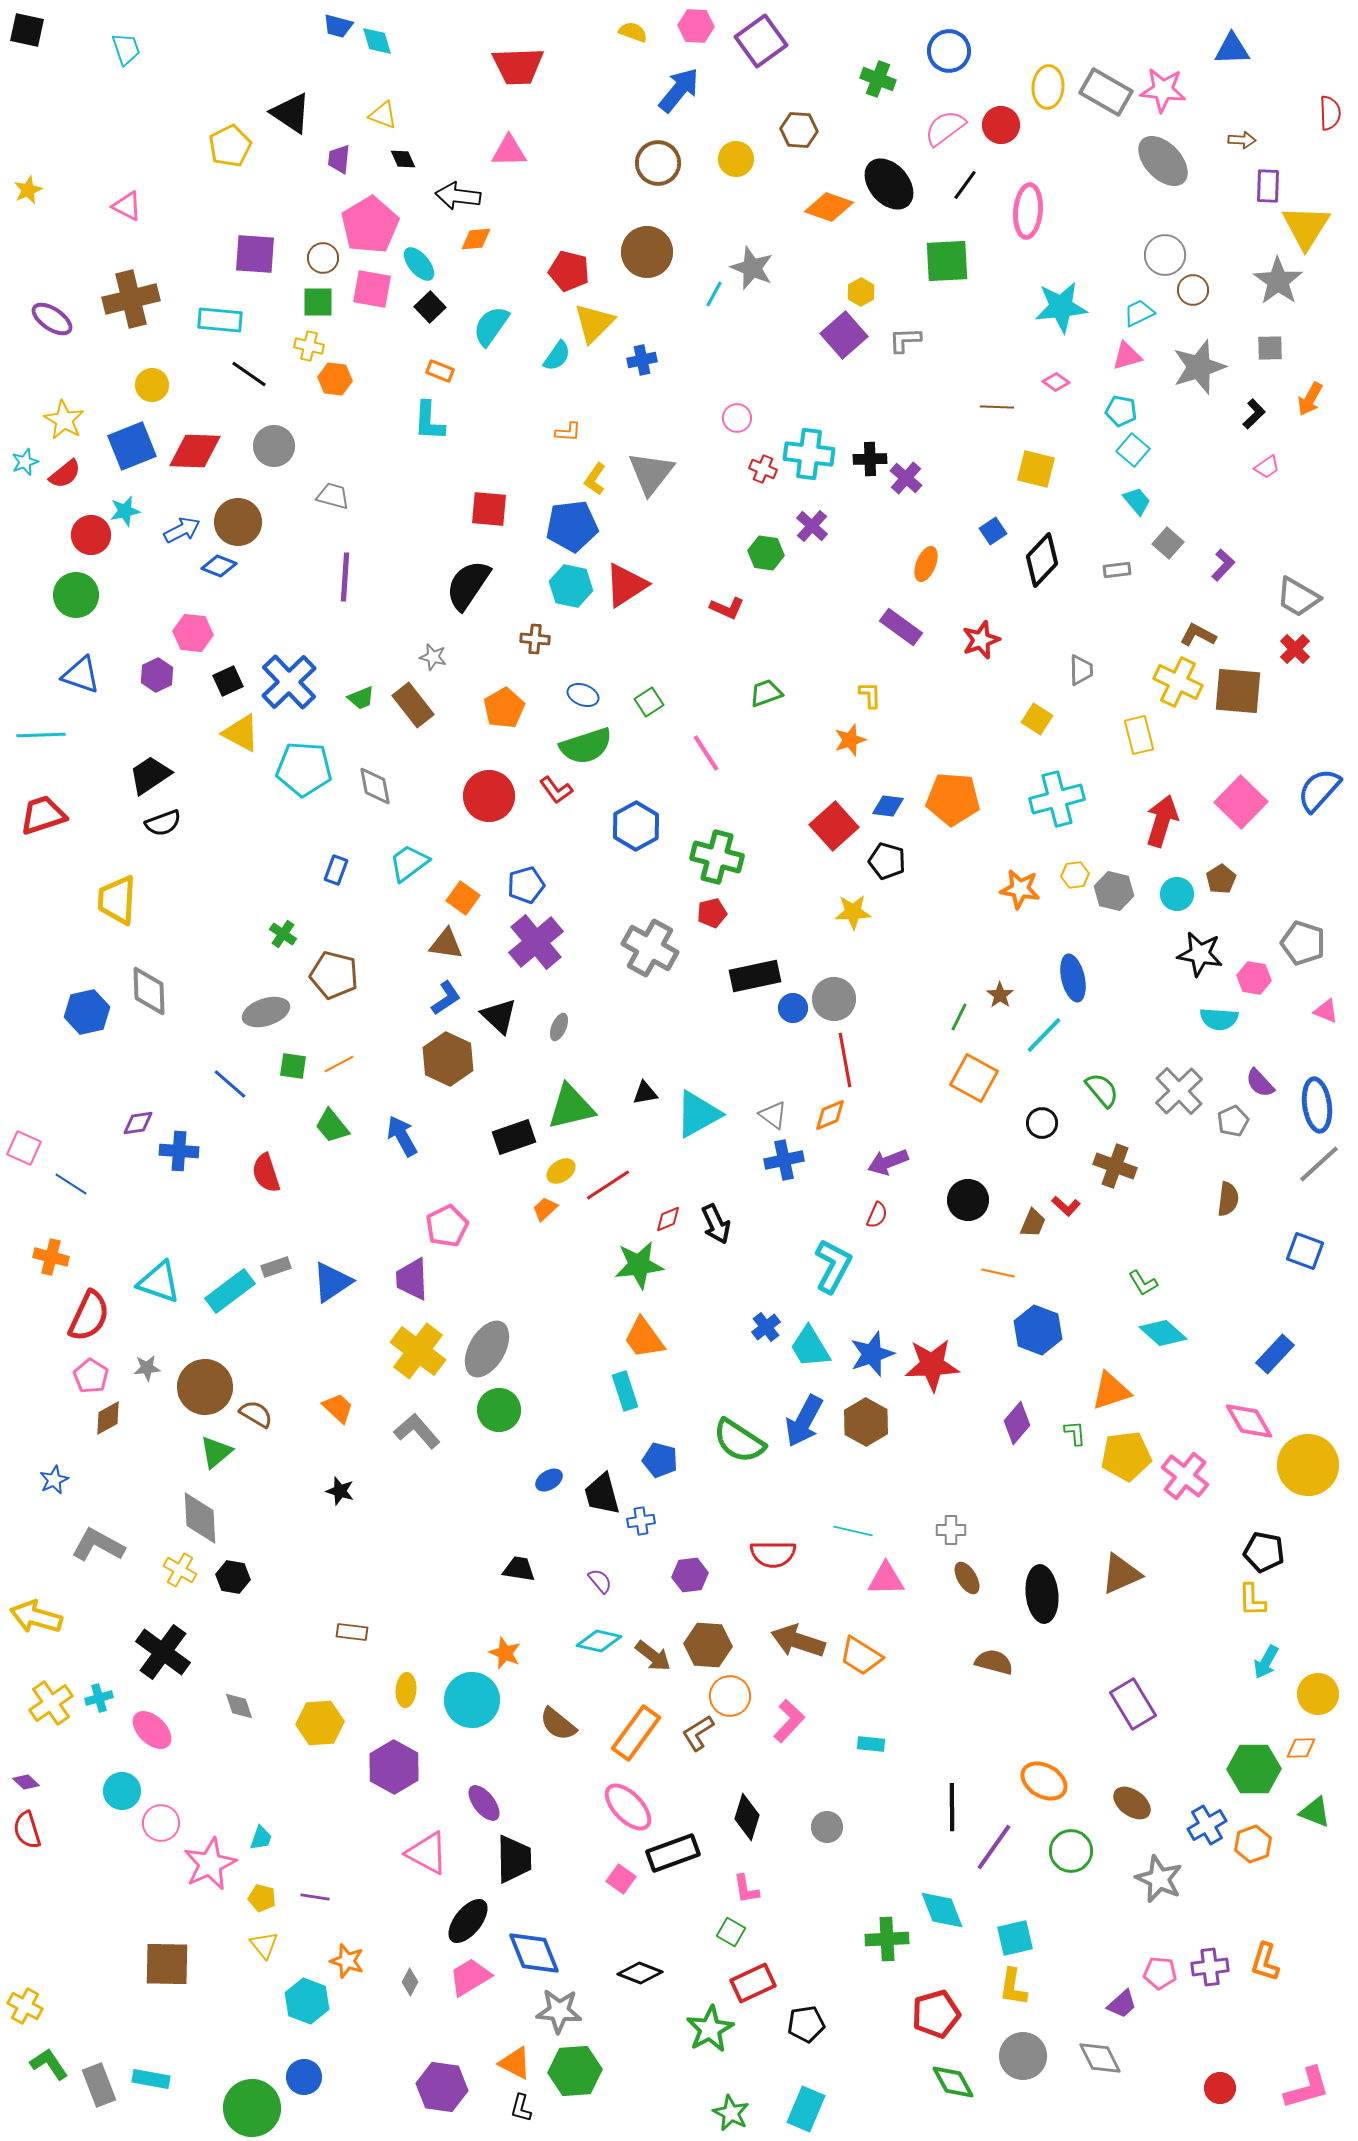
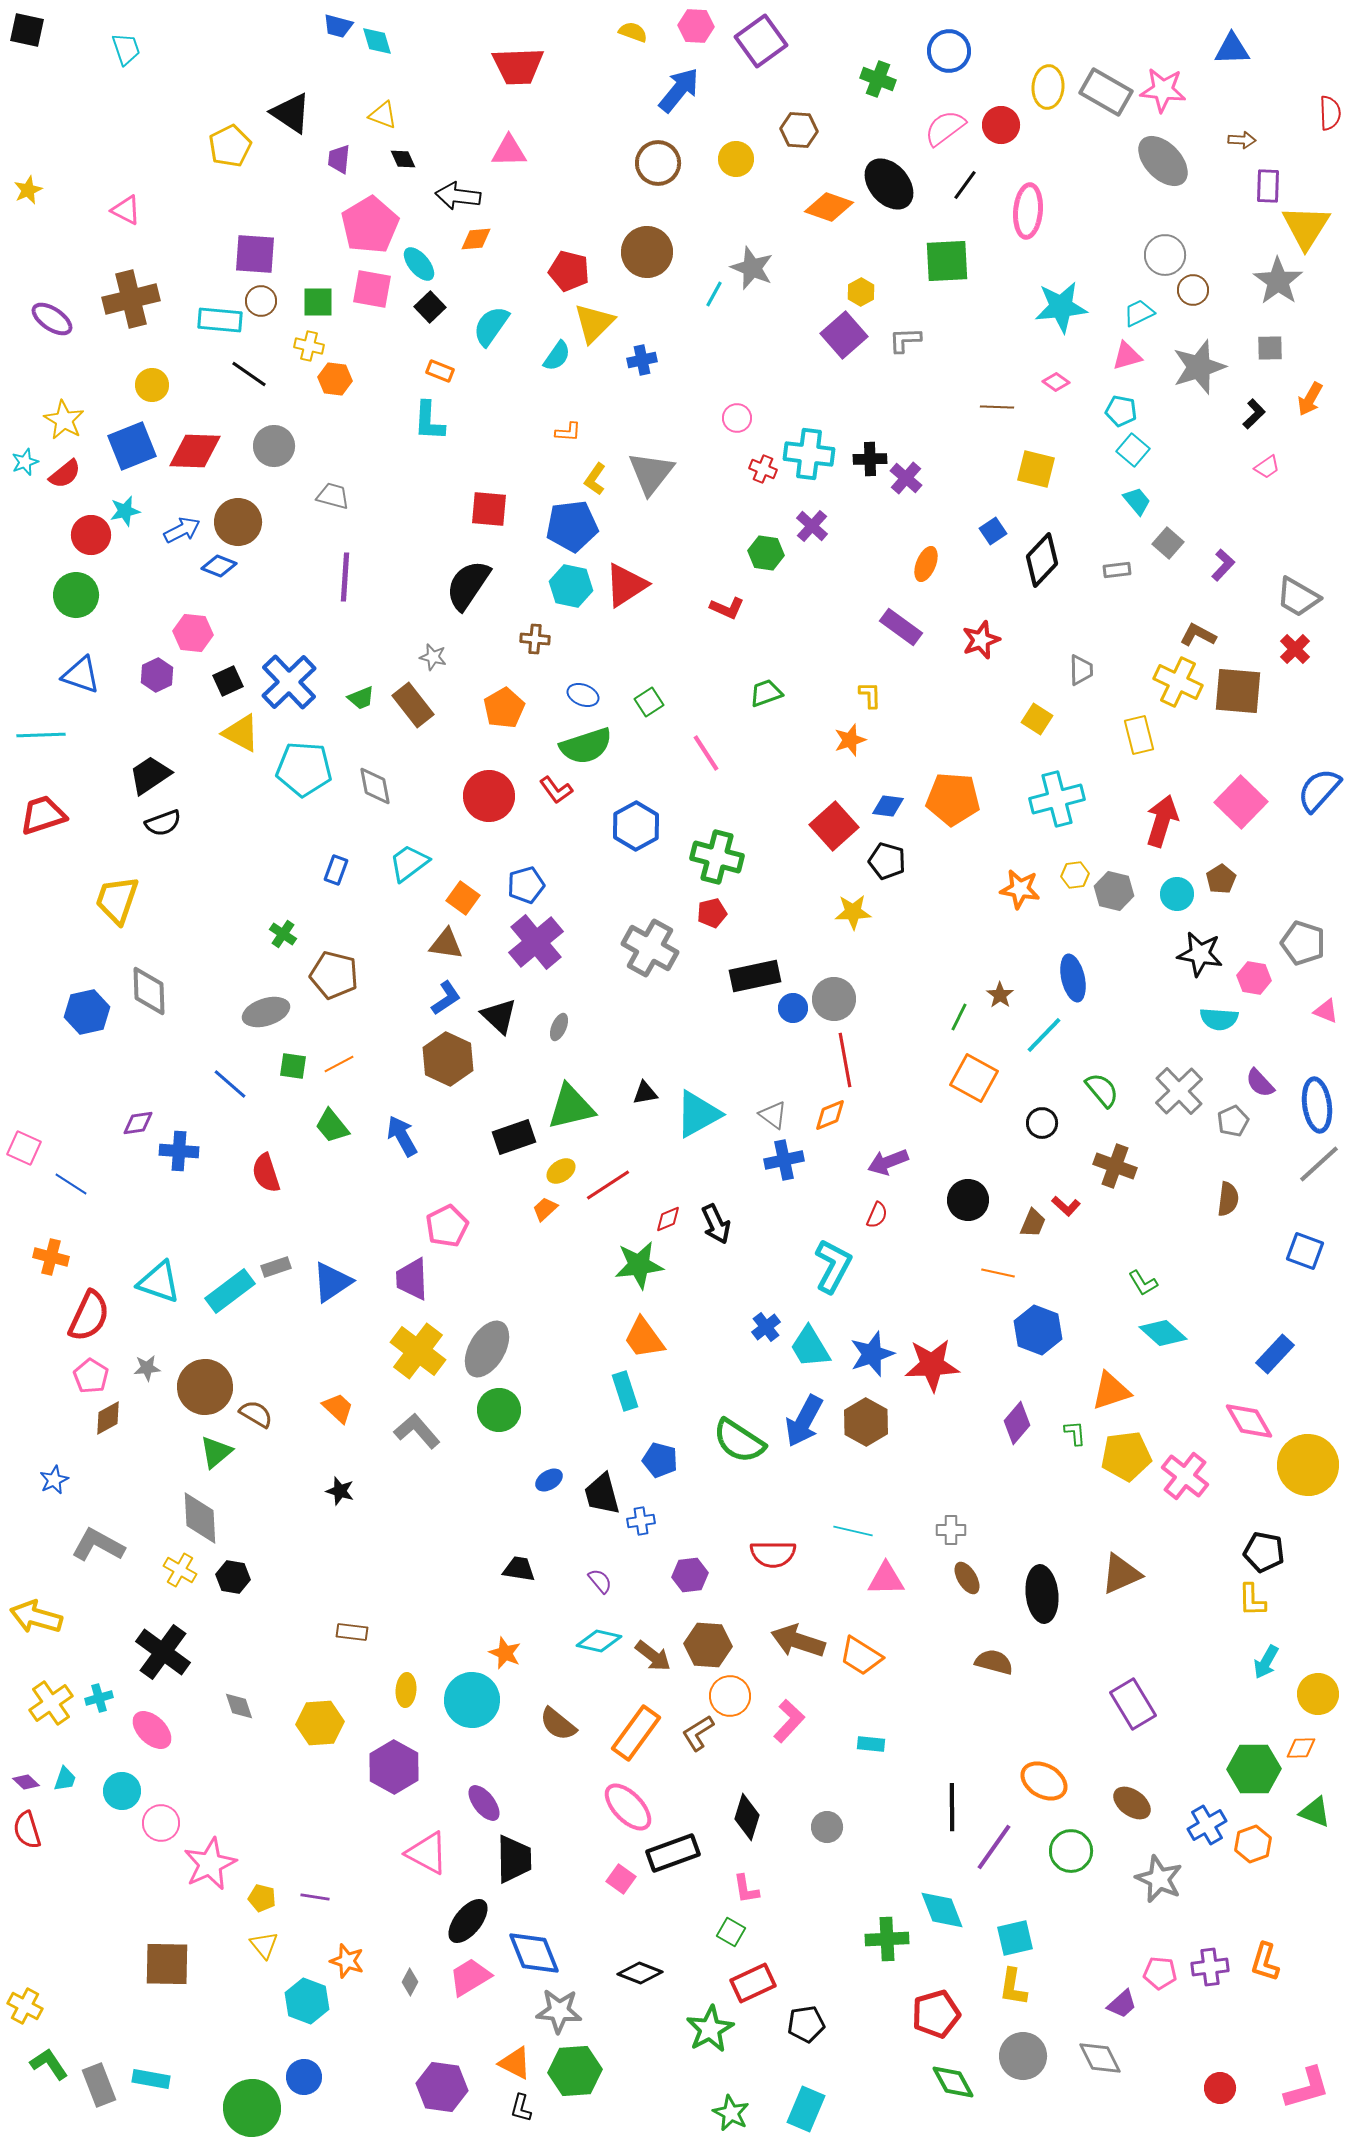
pink triangle at (127, 206): moved 1 px left, 4 px down
brown circle at (323, 258): moved 62 px left, 43 px down
yellow trapezoid at (117, 900): rotated 16 degrees clockwise
cyan trapezoid at (261, 1838): moved 196 px left, 59 px up
